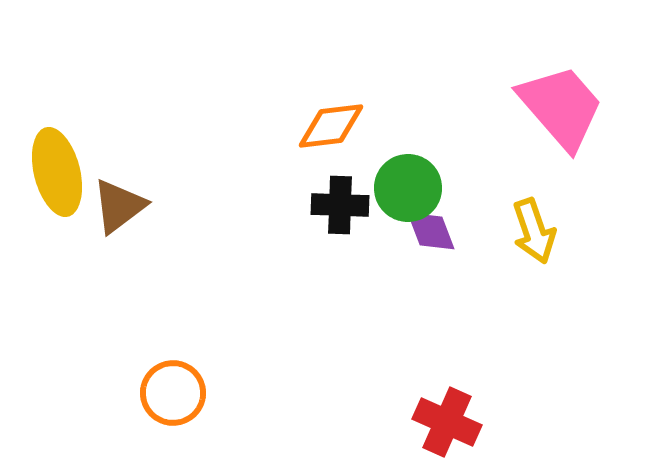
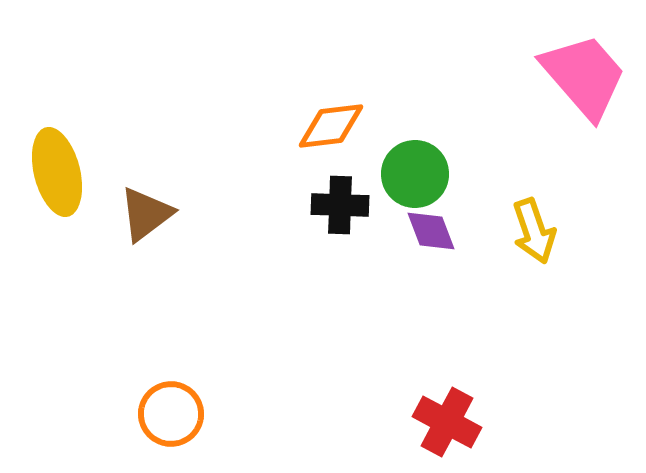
pink trapezoid: moved 23 px right, 31 px up
green circle: moved 7 px right, 14 px up
brown triangle: moved 27 px right, 8 px down
orange circle: moved 2 px left, 21 px down
red cross: rotated 4 degrees clockwise
